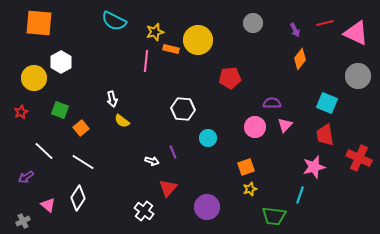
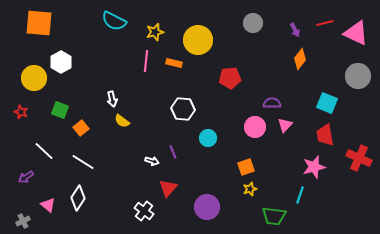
orange rectangle at (171, 49): moved 3 px right, 14 px down
red star at (21, 112): rotated 24 degrees counterclockwise
